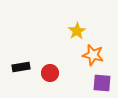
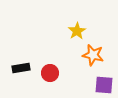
black rectangle: moved 1 px down
purple square: moved 2 px right, 2 px down
